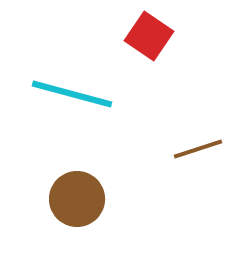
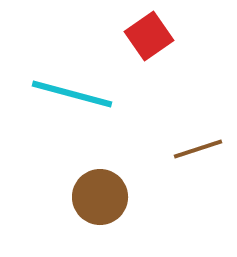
red square: rotated 21 degrees clockwise
brown circle: moved 23 px right, 2 px up
